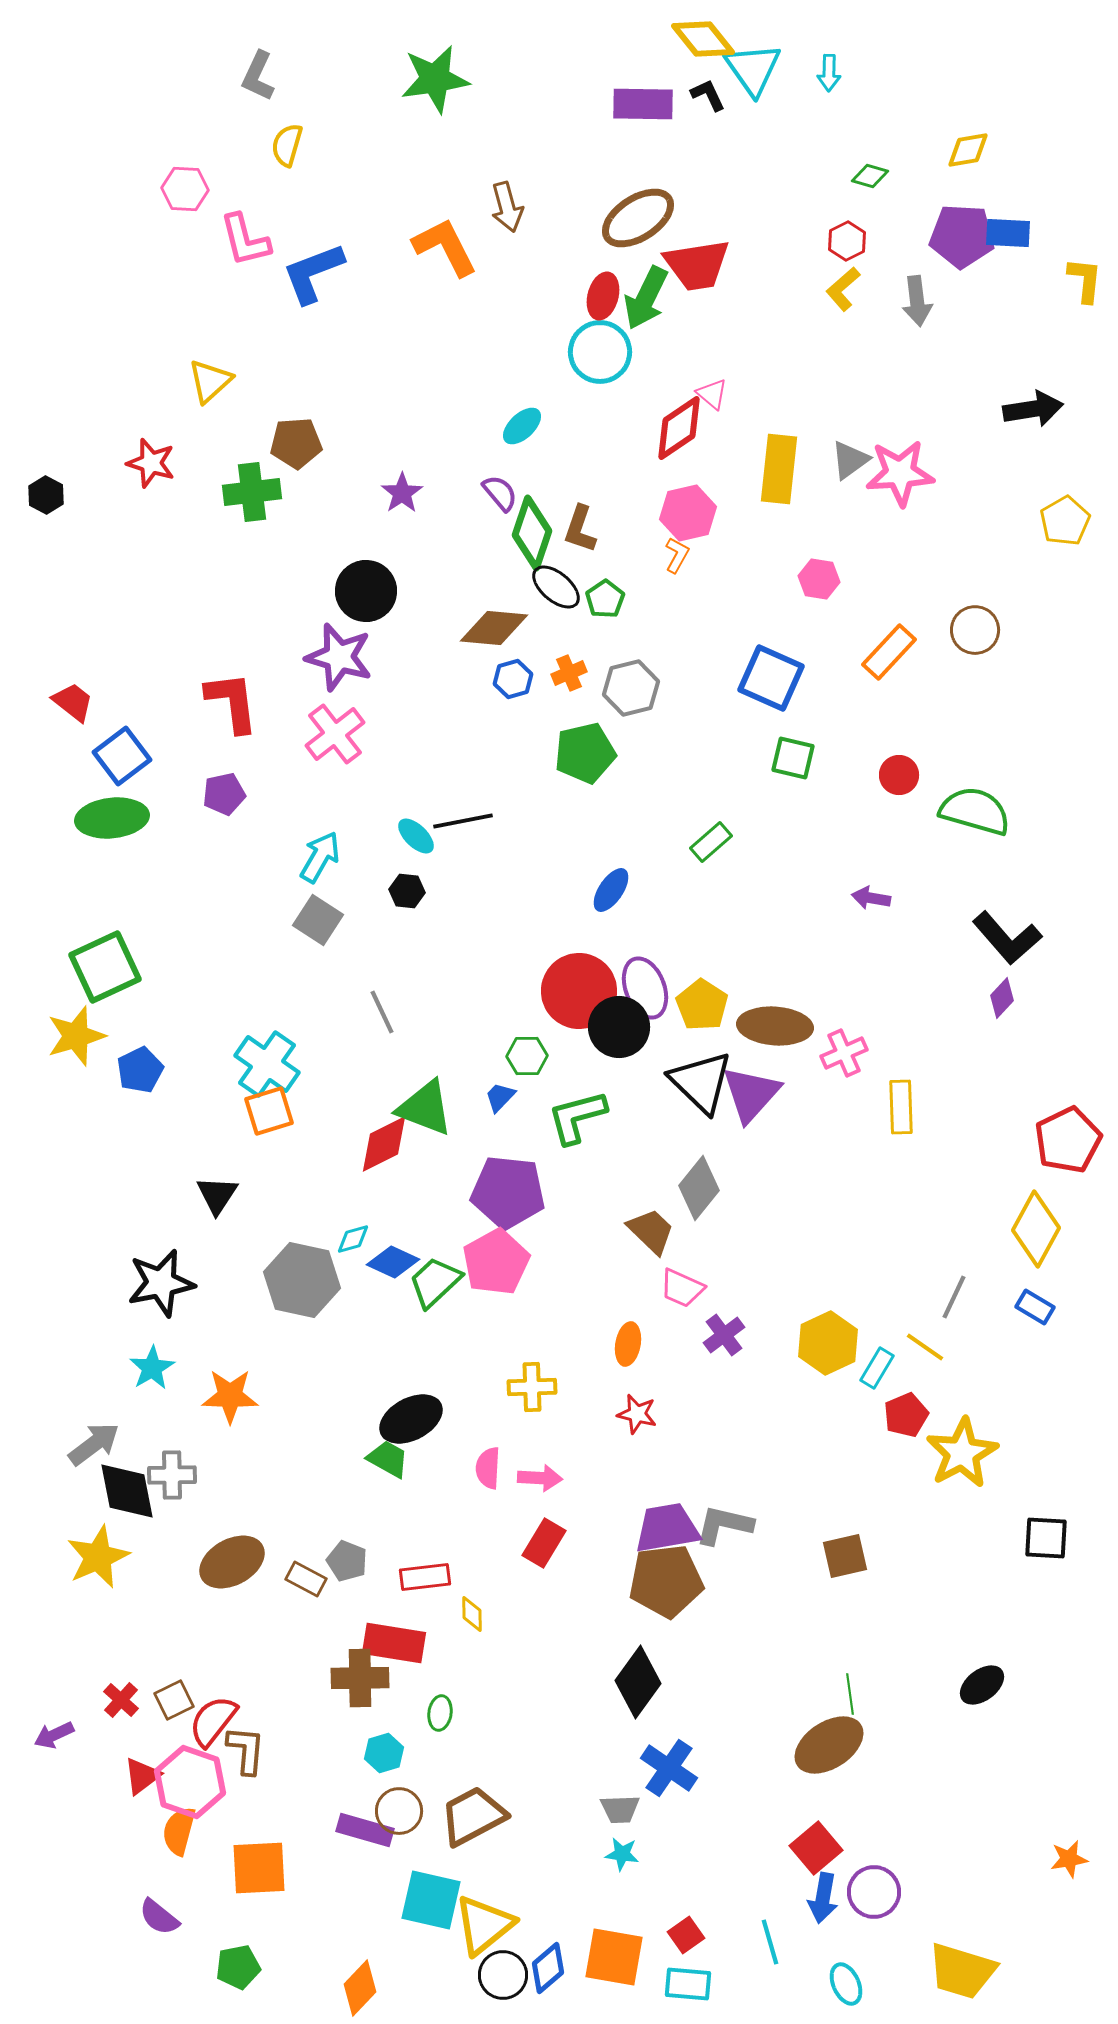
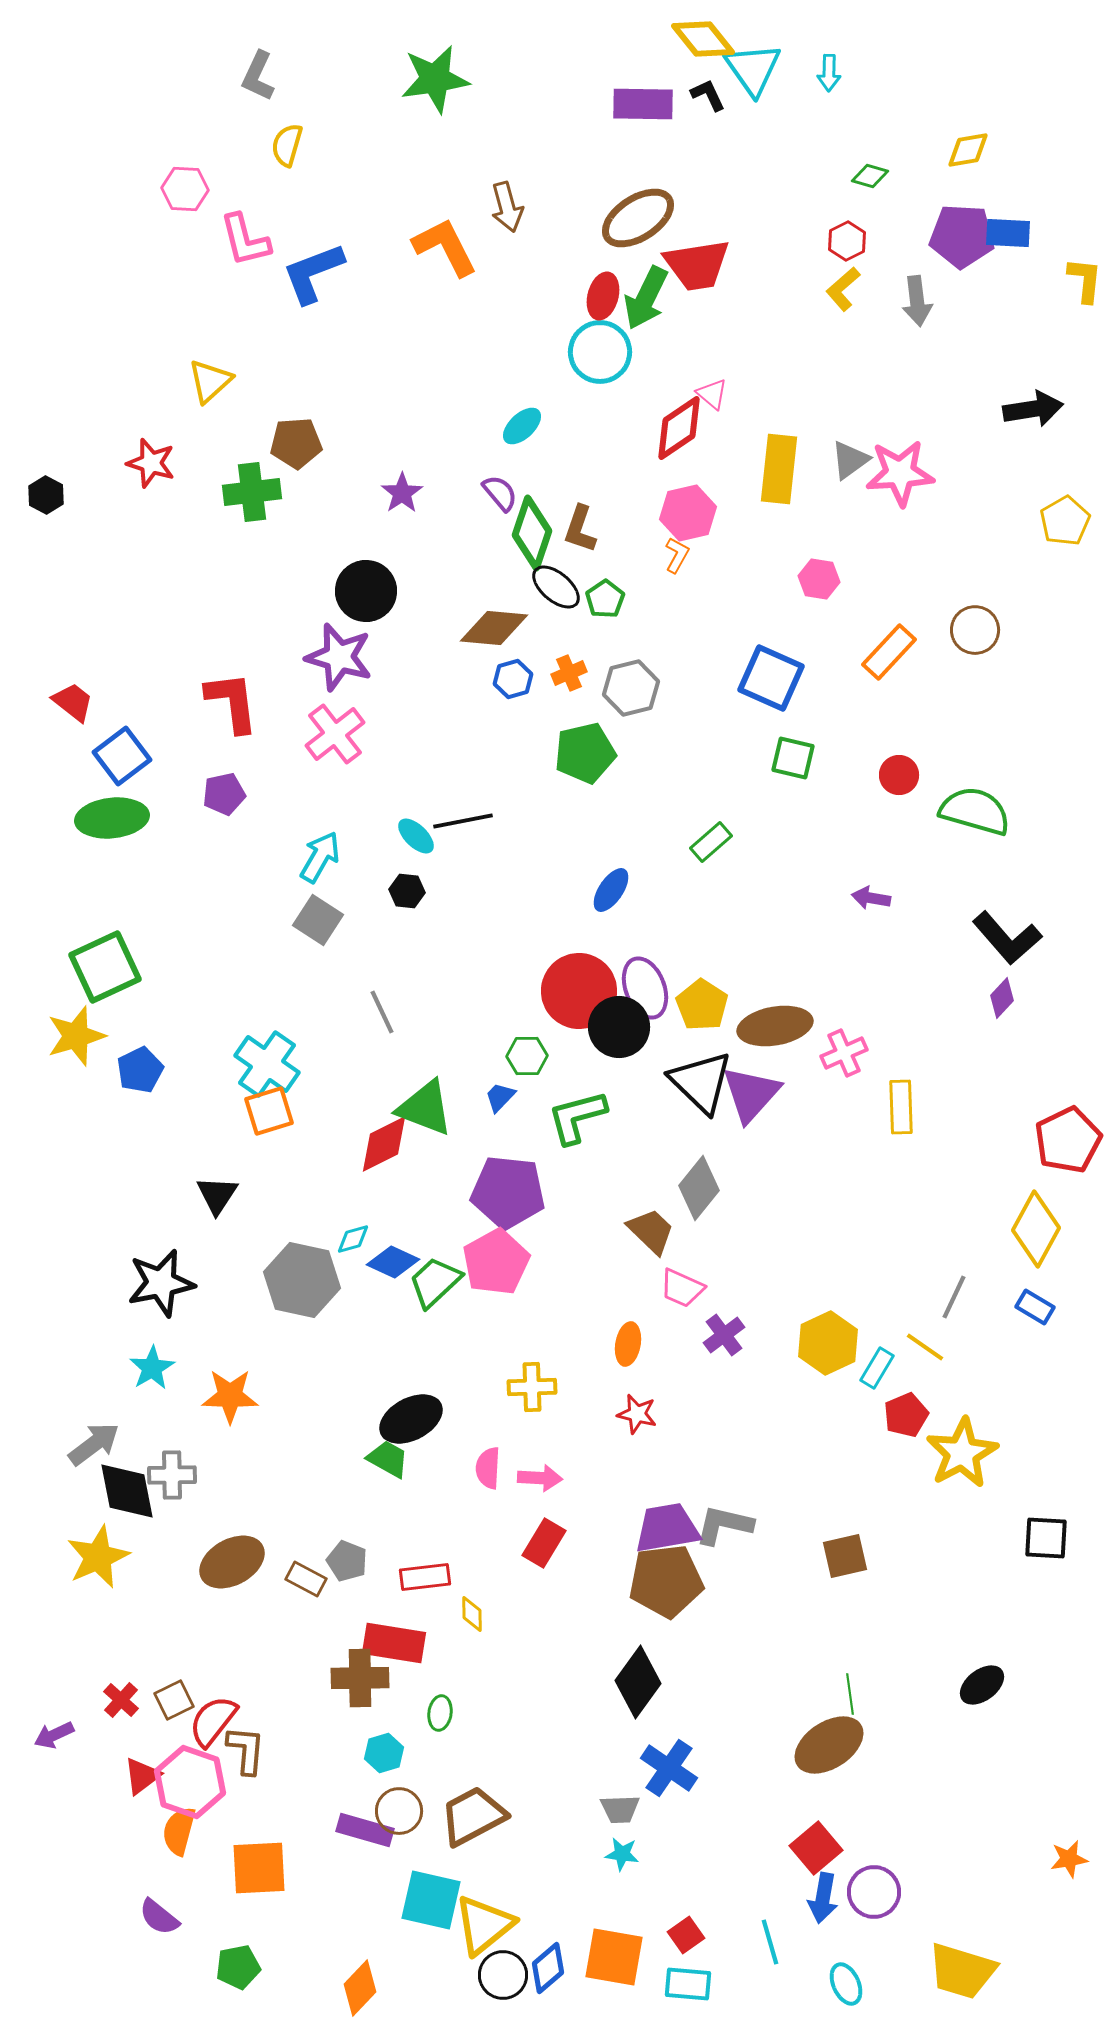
brown ellipse at (775, 1026): rotated 14 degrees counterclockwise
